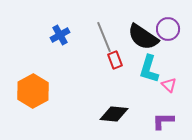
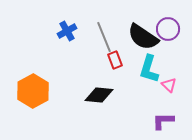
blue cross: moved 7 px right, 4 px up
black diamond: moved 15 px left, 19 px up
